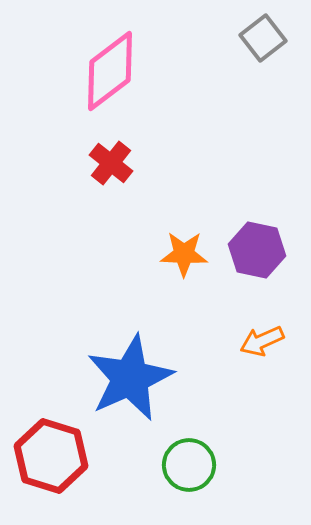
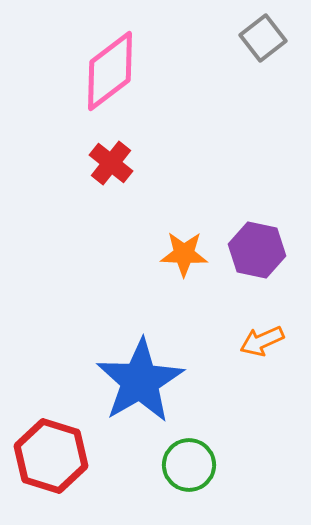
blue star: moved 10 px right, 3 px down; rotated 6 degrees counterclockwise
